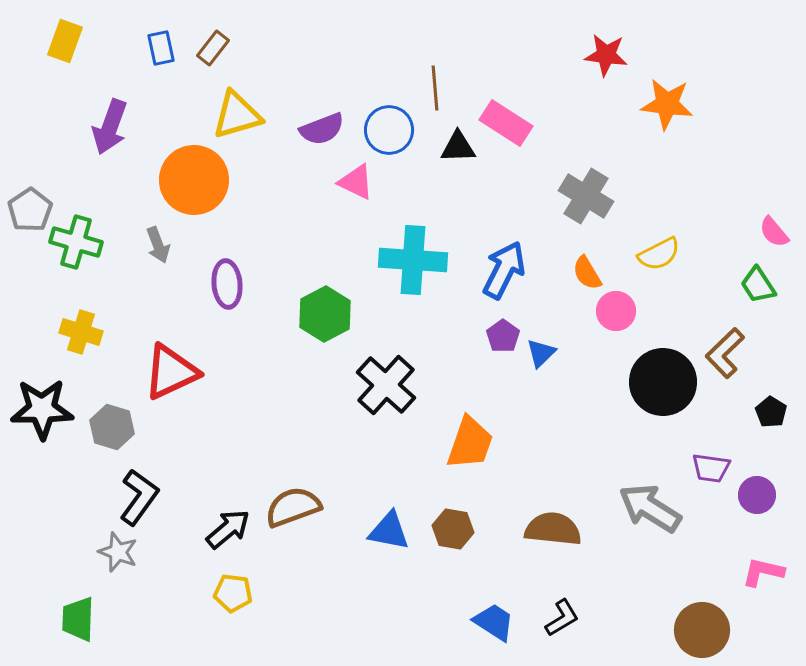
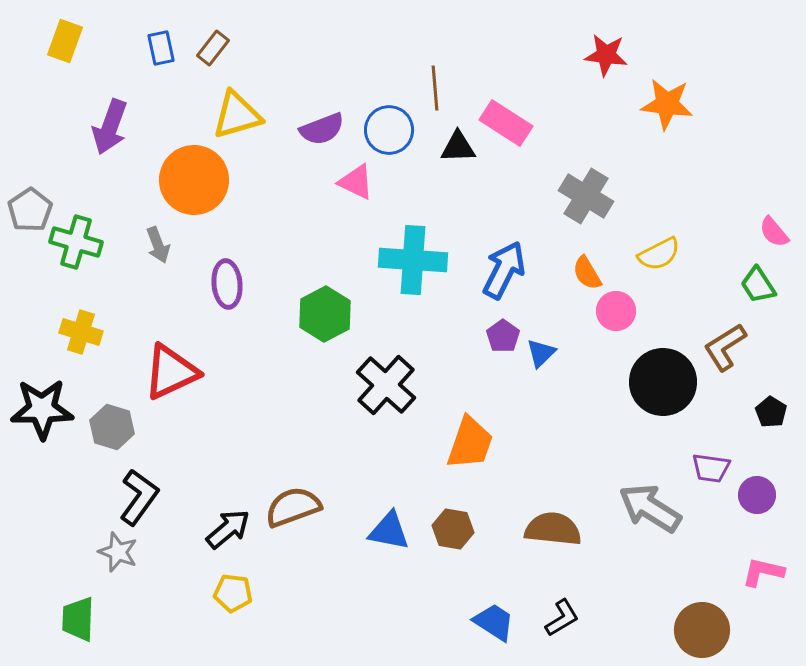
brown L-shape at (725, 353): moved 6 px up; rotated 12 degrees clockwise
